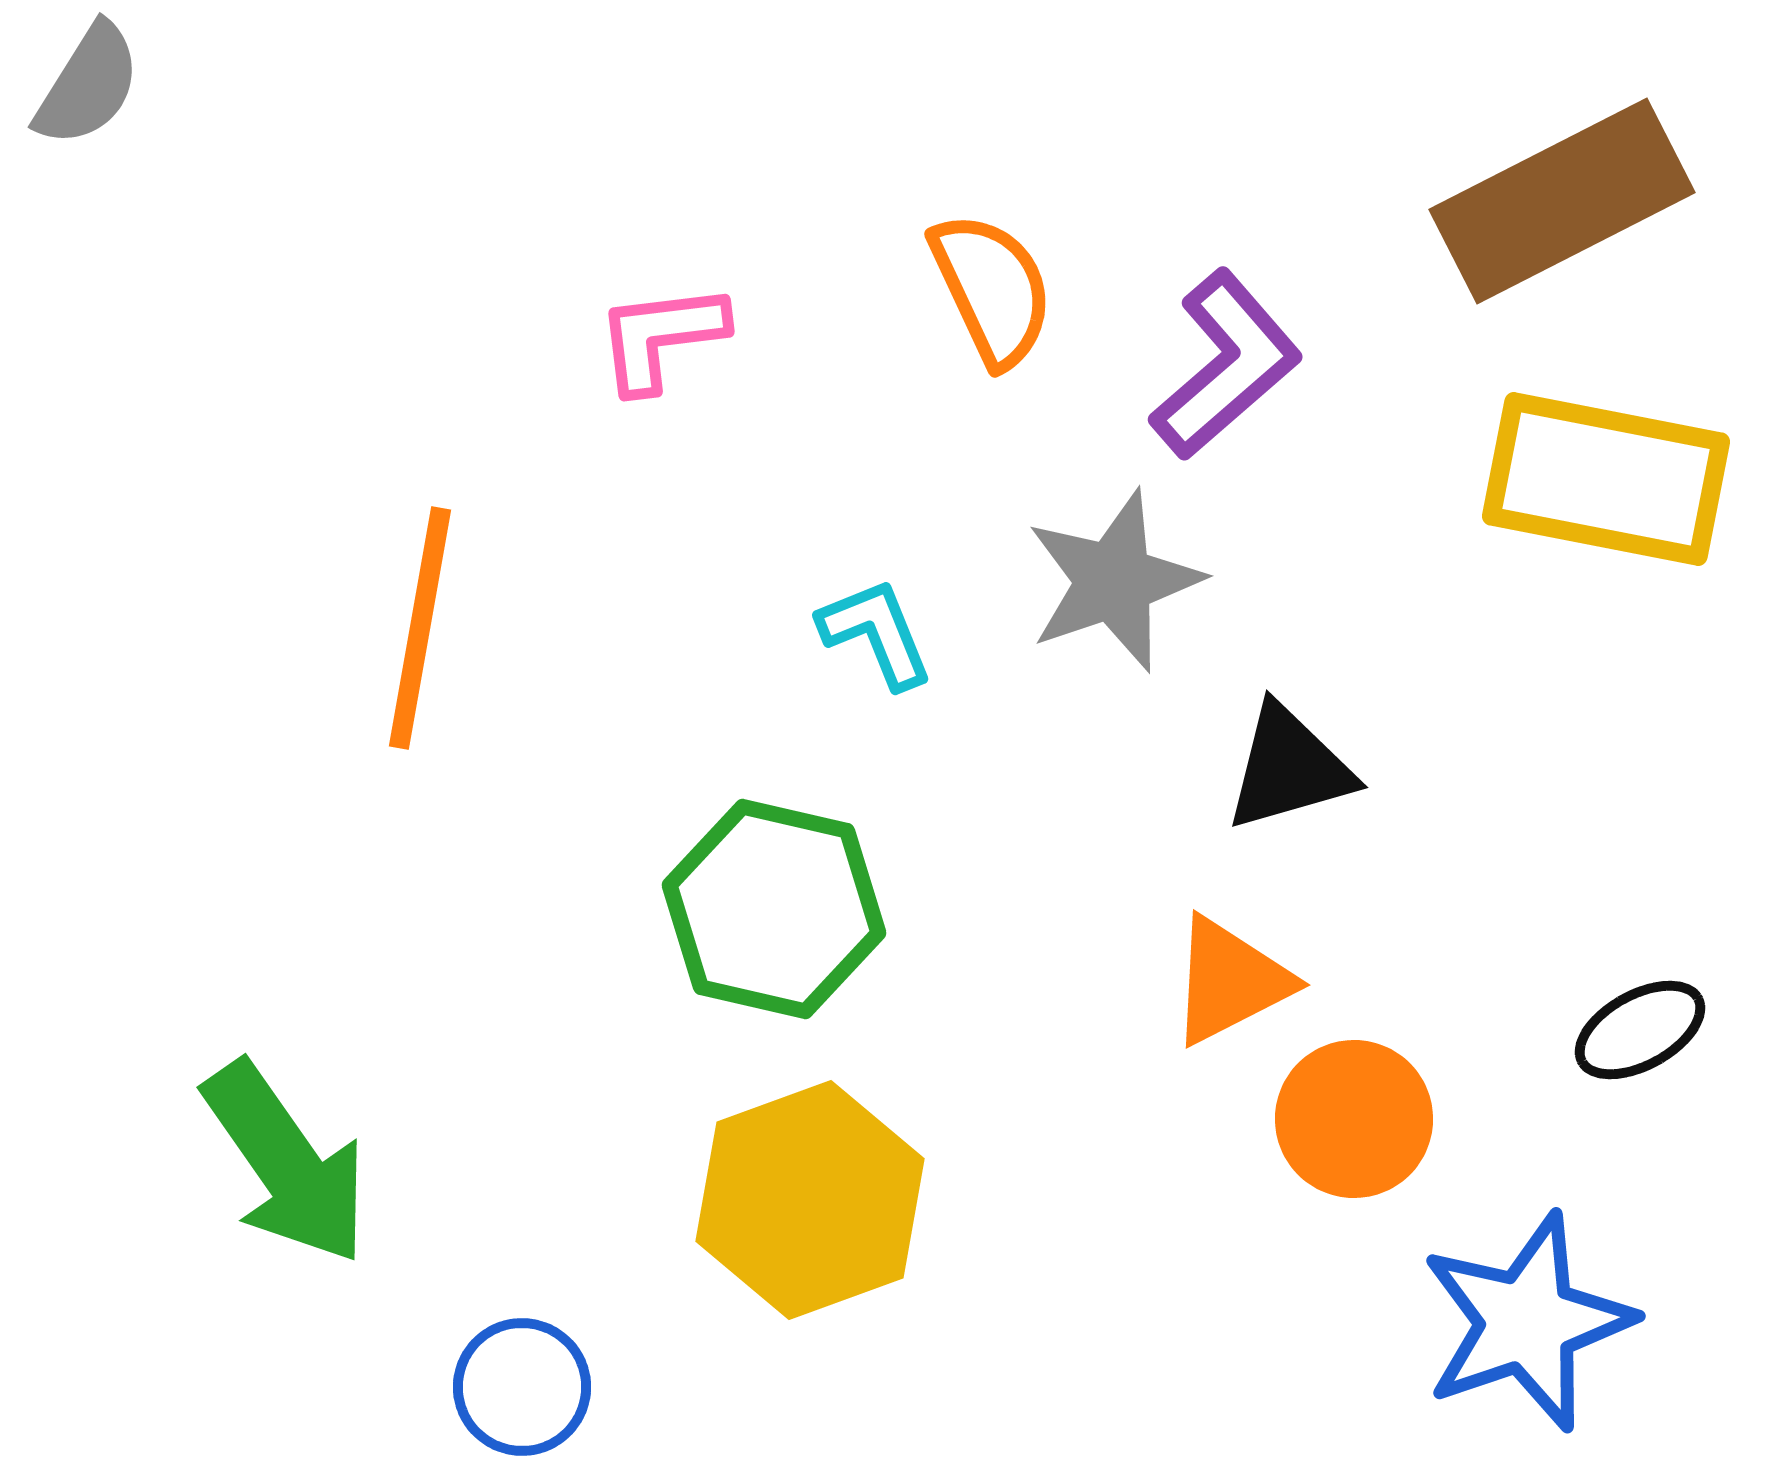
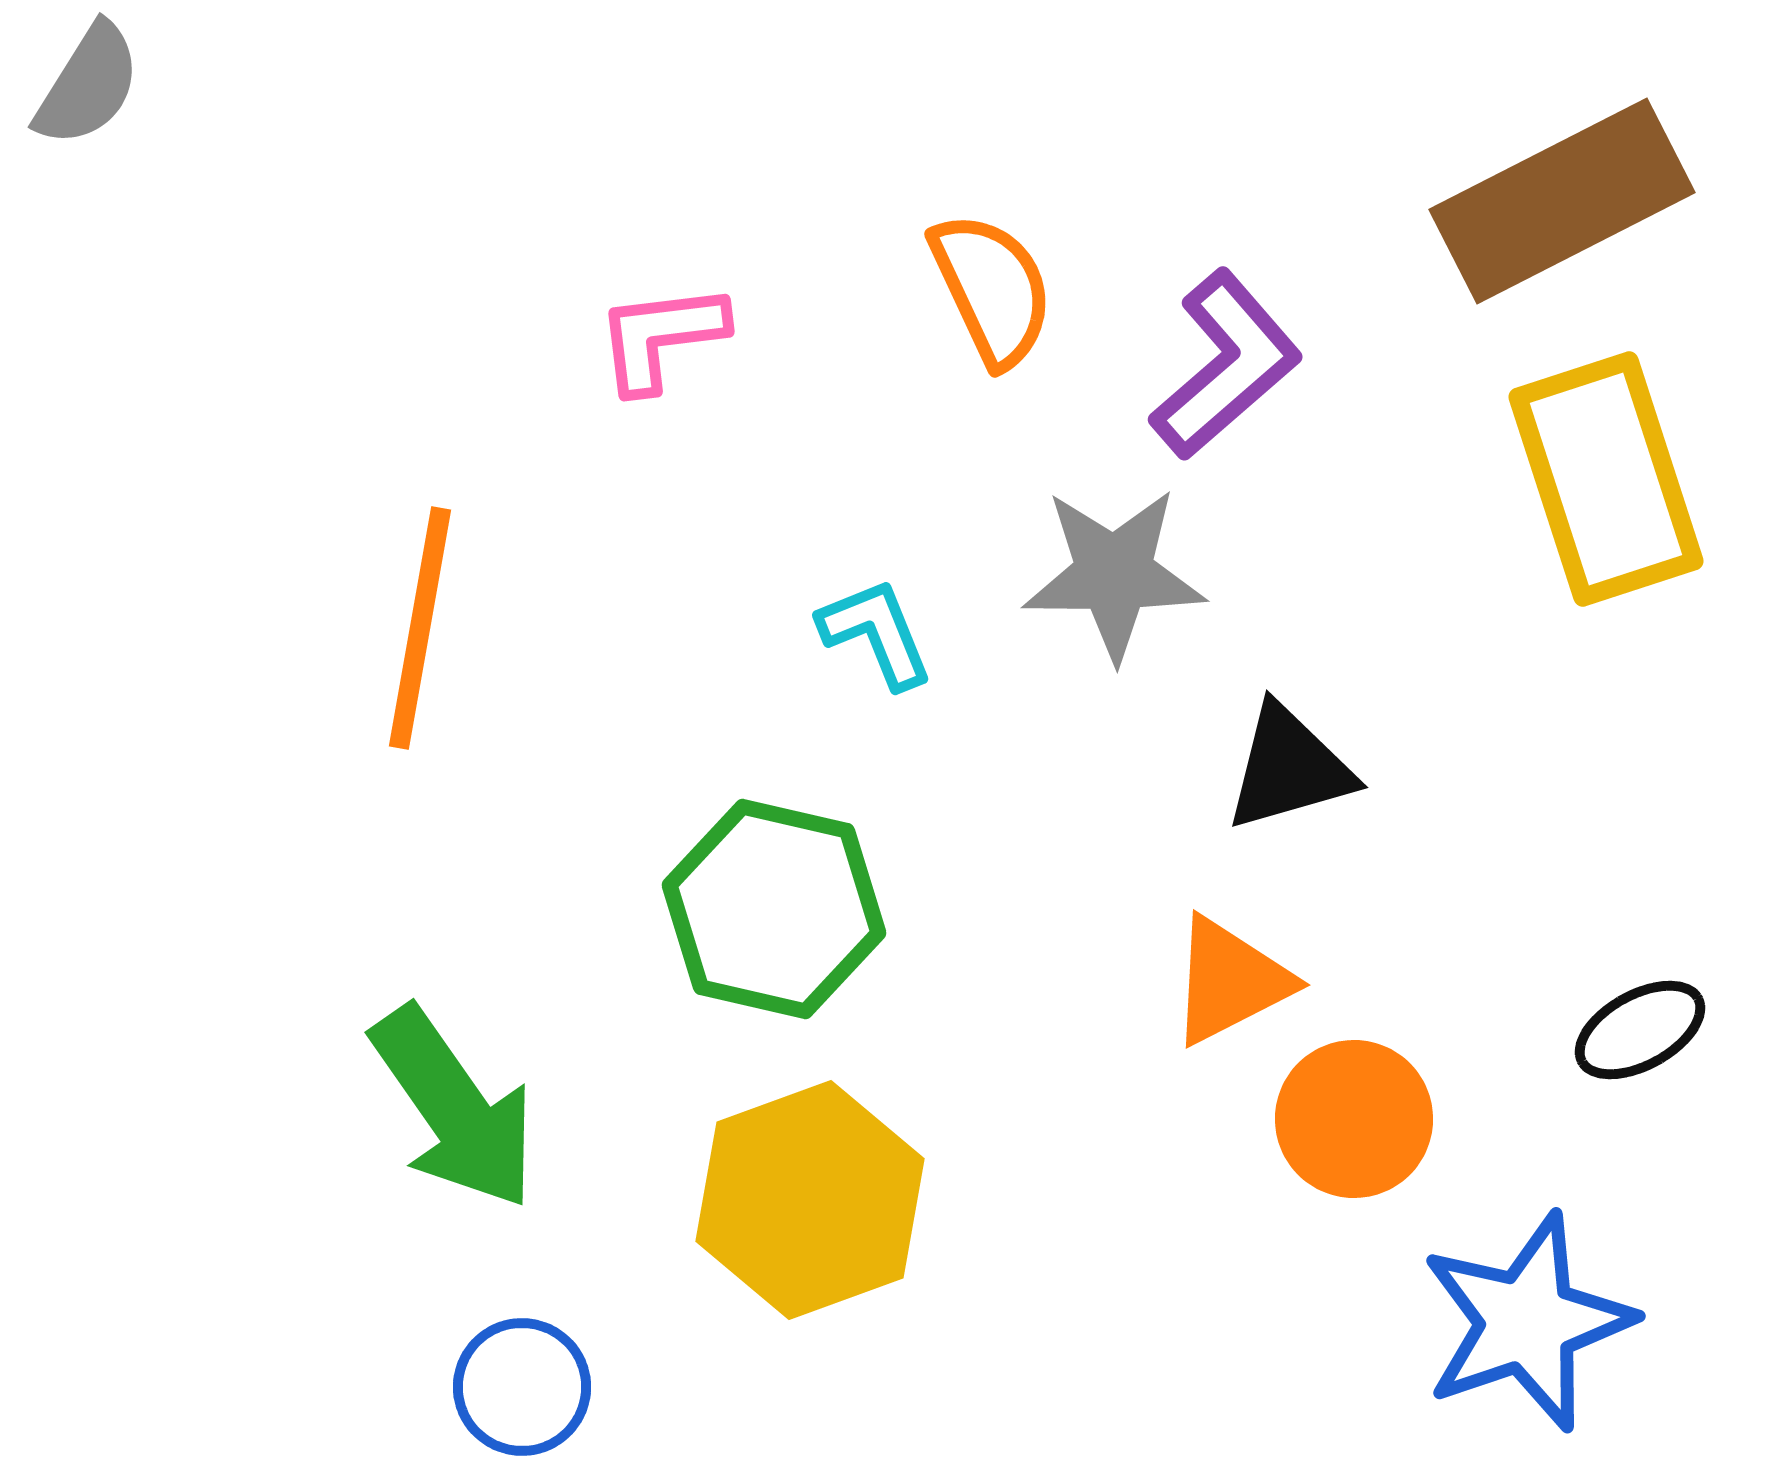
yellow rectangle: rotated 61 degrees clockwise
gray star: moved 7 px up; rotated 19 degrees clockwise
green arrow: moved 168 px right, 55 px up
